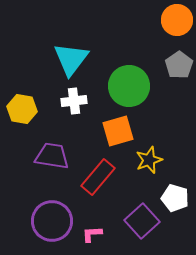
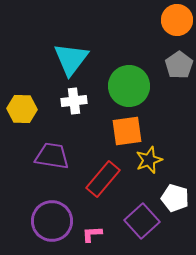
yellow hexagon: rotated 8 degrees counterclockwise
orange square: moved 9 px right; rotated 8 degrees clockwise
red rectangle: moved 5 px right, 2 px down
